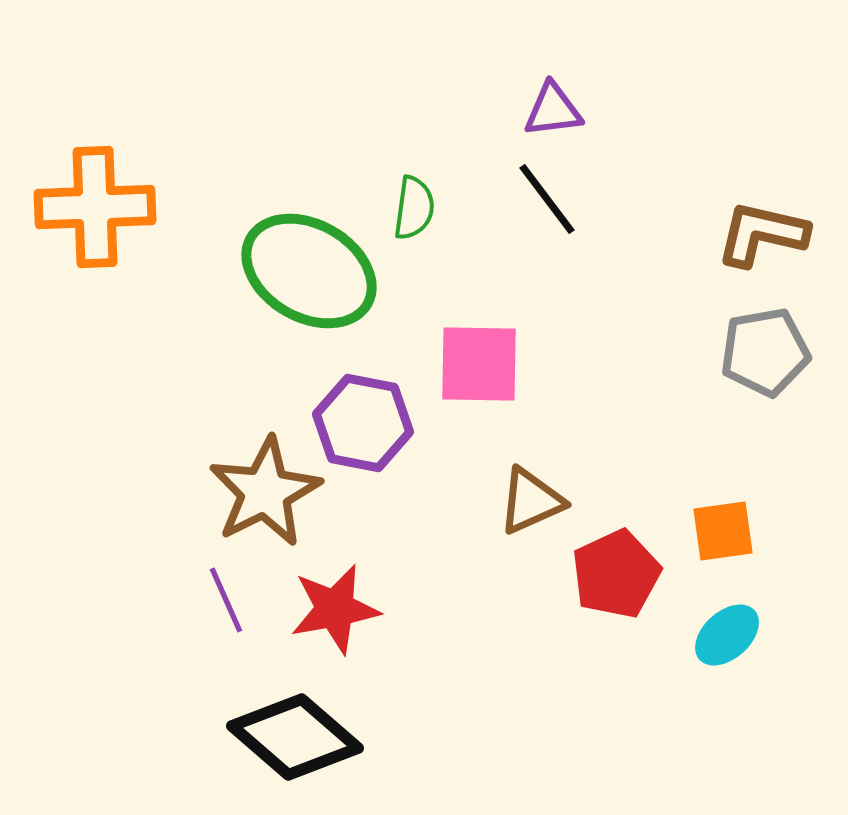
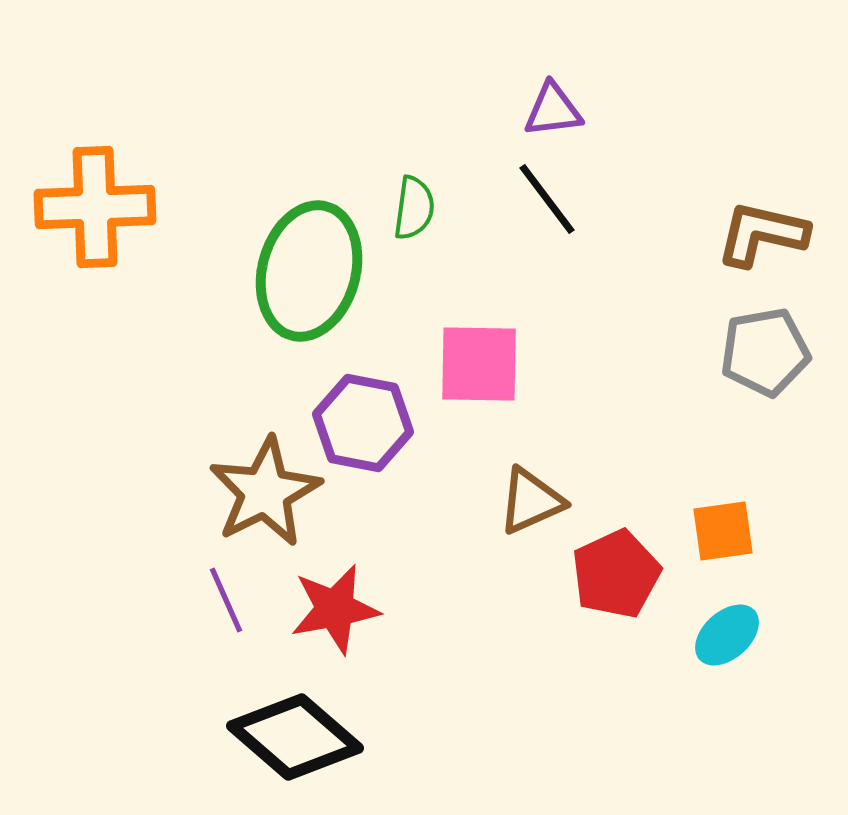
green ellipse: rotated 75 degrees clockwise
